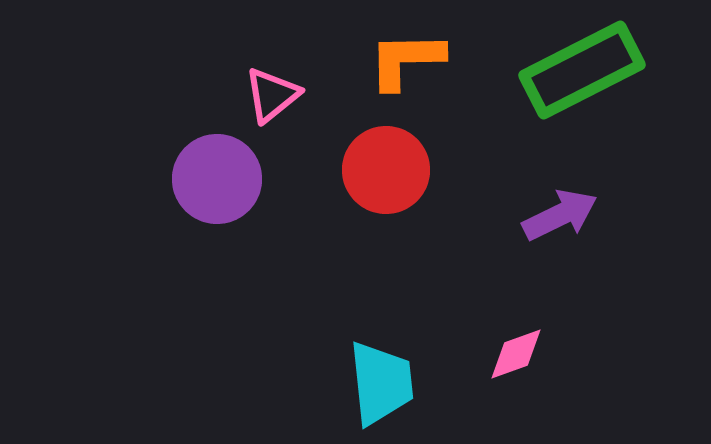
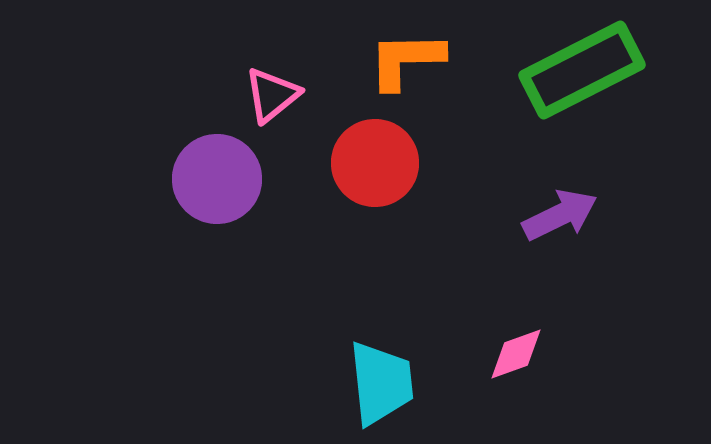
red circle: moved 11 px left, 7 px up
